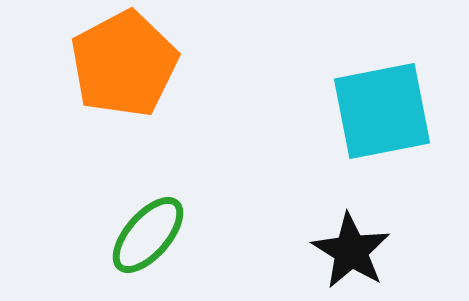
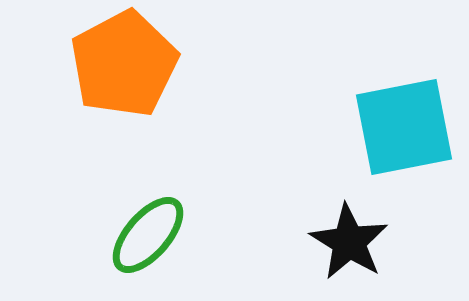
cyan square: moved 22 px right, 16 px down
black star: moved 2 px left, 9 px up
